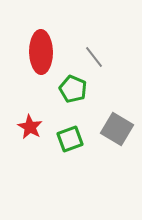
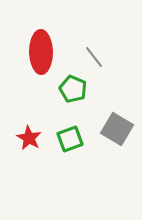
red star: moved 1 px left, 11 px down
